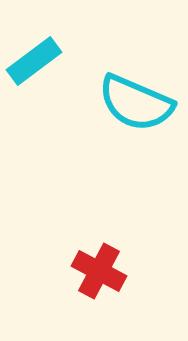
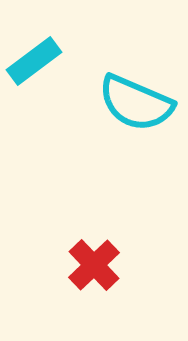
red cross: moved 5 px left, 6 px up; rotated 18 degrees clockwise
